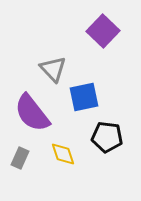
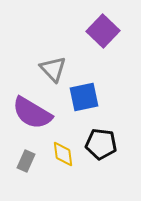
purple semicircle: rotated 21 degrees counterclockwise
black pentagon: moved 6 px left, 7 px down
yellow diamond: rotated 12 degrees clockwise
gray rectangle: moved 6 px right, 3 px down
